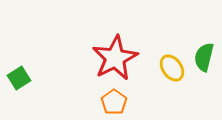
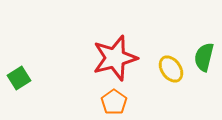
red star: rotated 12 degrees clockwise
yellow ellipse: moved 1 px left, 1 px down
